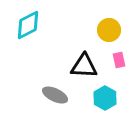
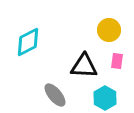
cyan diamond: moved 17 px down
pink rectangle: moved 2 px left, 1 px down; rotated 21 degrees clockwise
gray ellipse: rotated 25 degrees clockwise
